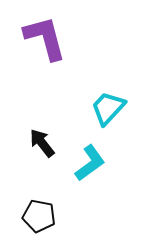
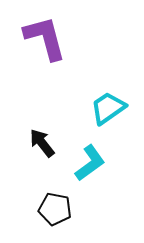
cyan trapezoid: rotated 12 degrees clockwise
black pentagon: moved 16 px right, 7 px up
